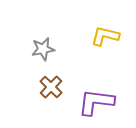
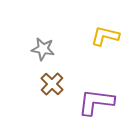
gray star: rotated 20 degrees clockwise
brown cross: moved 1 px right, 3 px up
